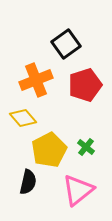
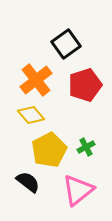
orange cross: rotated 16 degrees counterclockwise
yellow diamond: moved 8 px right, 3 px up
green cross: rotated 24 degrees clockwise
black semicircle: rotated 65 degrees counterclockwise
